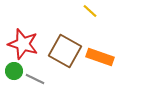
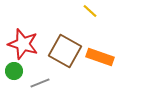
gray line: moved 5 px right, 4 px down; rotated 48 degrees counterclockwise
